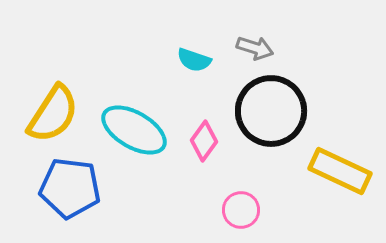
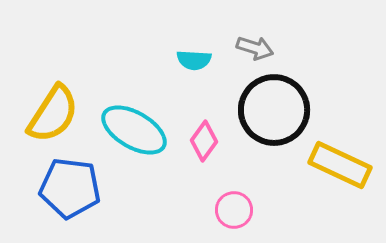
cyan semicircle: rotated 16 degrees counterclockwise
black circle: moved 3 px right, 1 px up
yellow rectangle: moved 6 px up
pink circle: moved 7 px left
